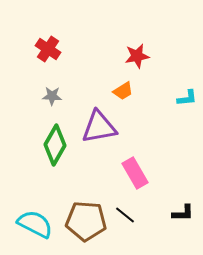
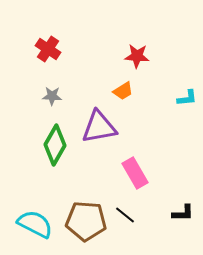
red star: rotated 15 degrees clockwise
